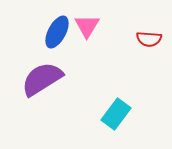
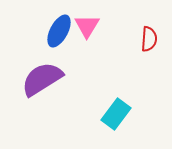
blue ellipse: moved 2 px right, 1 px up
red semicircle: rotated 90 degrees counterclockwise
